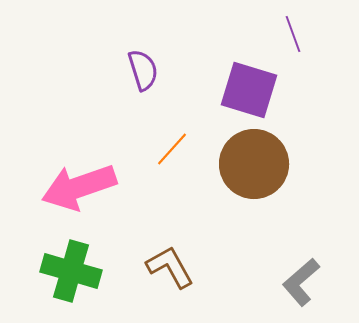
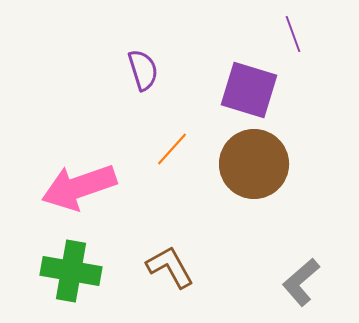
green cross: rotated 6 degrees counterclockwise
